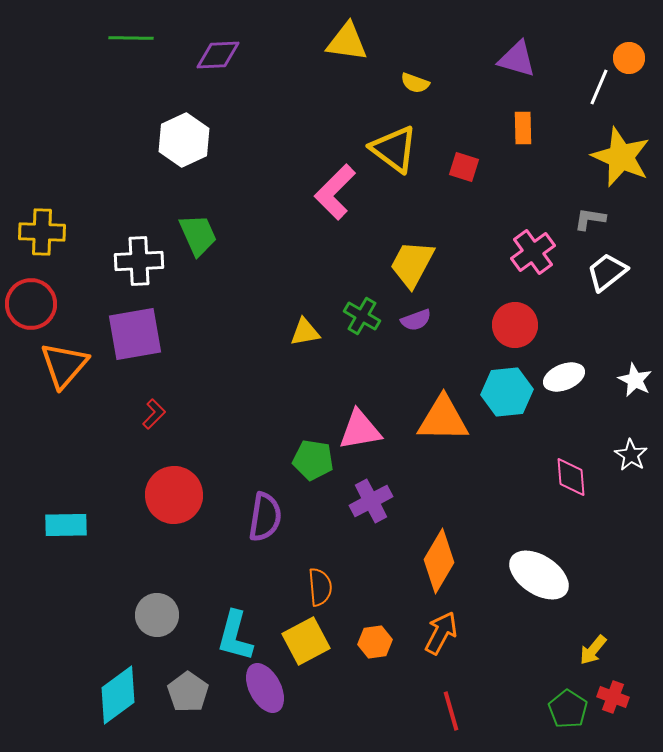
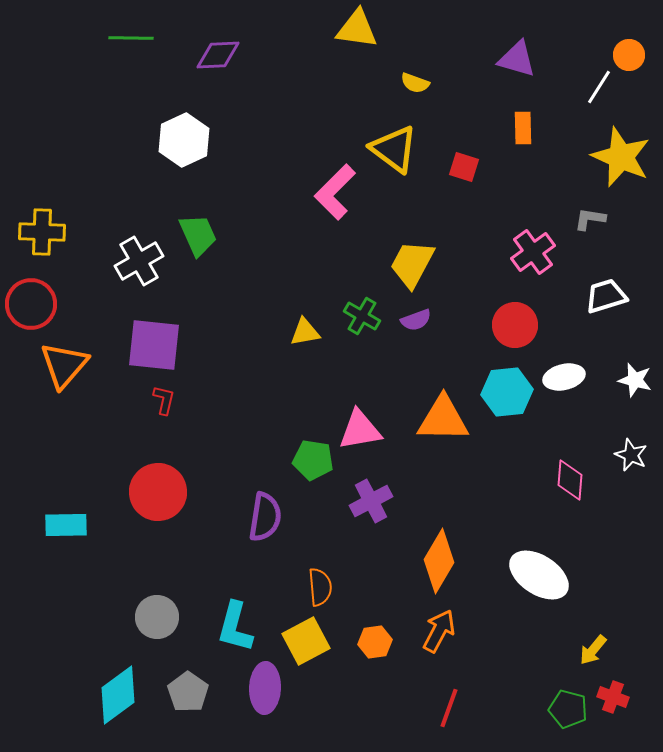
yellow triangle at (347, 42): moved 10 px right, 13 px up
orange circle at (629, 58): moved 3 px up
white line at (599, 87): rotated 9 degrees clockwise
white cross at (139, 261): rotated 27 degrees counterclockwise
white trapezoid at (607, 272): moved 1 px left, 24 px down; rotated 21 degrees clockwise
purple square at (135, 334): moved 19 px right, 11 px down; rotated 16 degrees clockwise
white ellipse at (564, 377): rotated 9 degrees clockwise
white star at (635, 380): rotated 12 degrees counterclockwise
red L-shape at (154, 414): moved 10 px right, 14 px up; rotated 32 degrees counterclockwise
white star at (631, 455): rotated 8 degrees counterclockwise
pink diamond at (571, 477): moved 1 px left, 3 px down; rotated 9 degrees clockwise
red circle at (174, 495): moved 16 px left, 3 px up
gray circle at (157, 615): moved 2 px down
orange arrow at (441, 633): moved 2 px left, 2 px up
cyan L-shape at (235, 636): moved 9 px up
purple ellipse at (265, 688): rotated 30 degrees clockwise
green pentagon at (568, 709): rotated 18 degrees counterclockwise
red line at (451, 711): moved 2 px left, 3 px up; rotated 36 degrees clockwise
